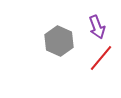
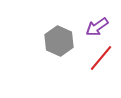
purple arrow: rotated 75 degrees clockwise
